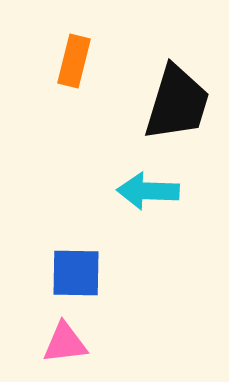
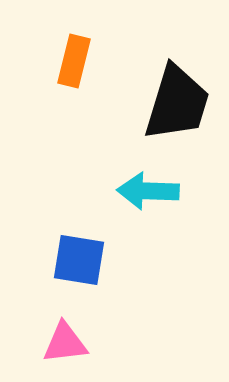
blue square: moved 3 px right, 13 px up; rotated 8 degrees clockwise
